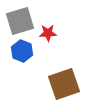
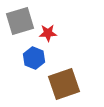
blue hexagon: moved 12 px right, 7 px down
